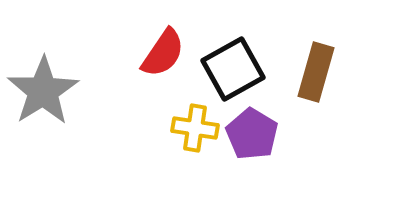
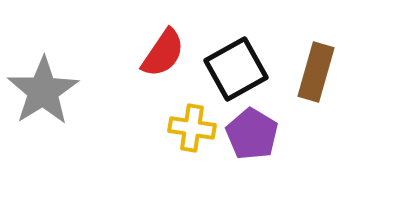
black square: moved 3 px right
yellow cross: moved 3 px left
